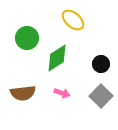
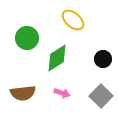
black circle: moved 2 px right, 5 px up
